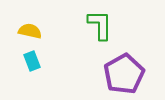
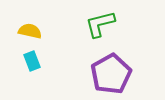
green L-shape: moved 1 px up; rotated 104 degrees counterclockwise
purple pentagon: moved 13 px left
